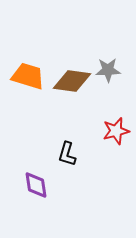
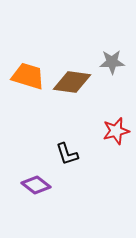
gray star: moved 4 px right, 8 px up
brown diamond: moved 1 px down
black L-shape: rotated 35 degrees counterclockwise
purple diamond: rotated 44 degrees counterclockwise
